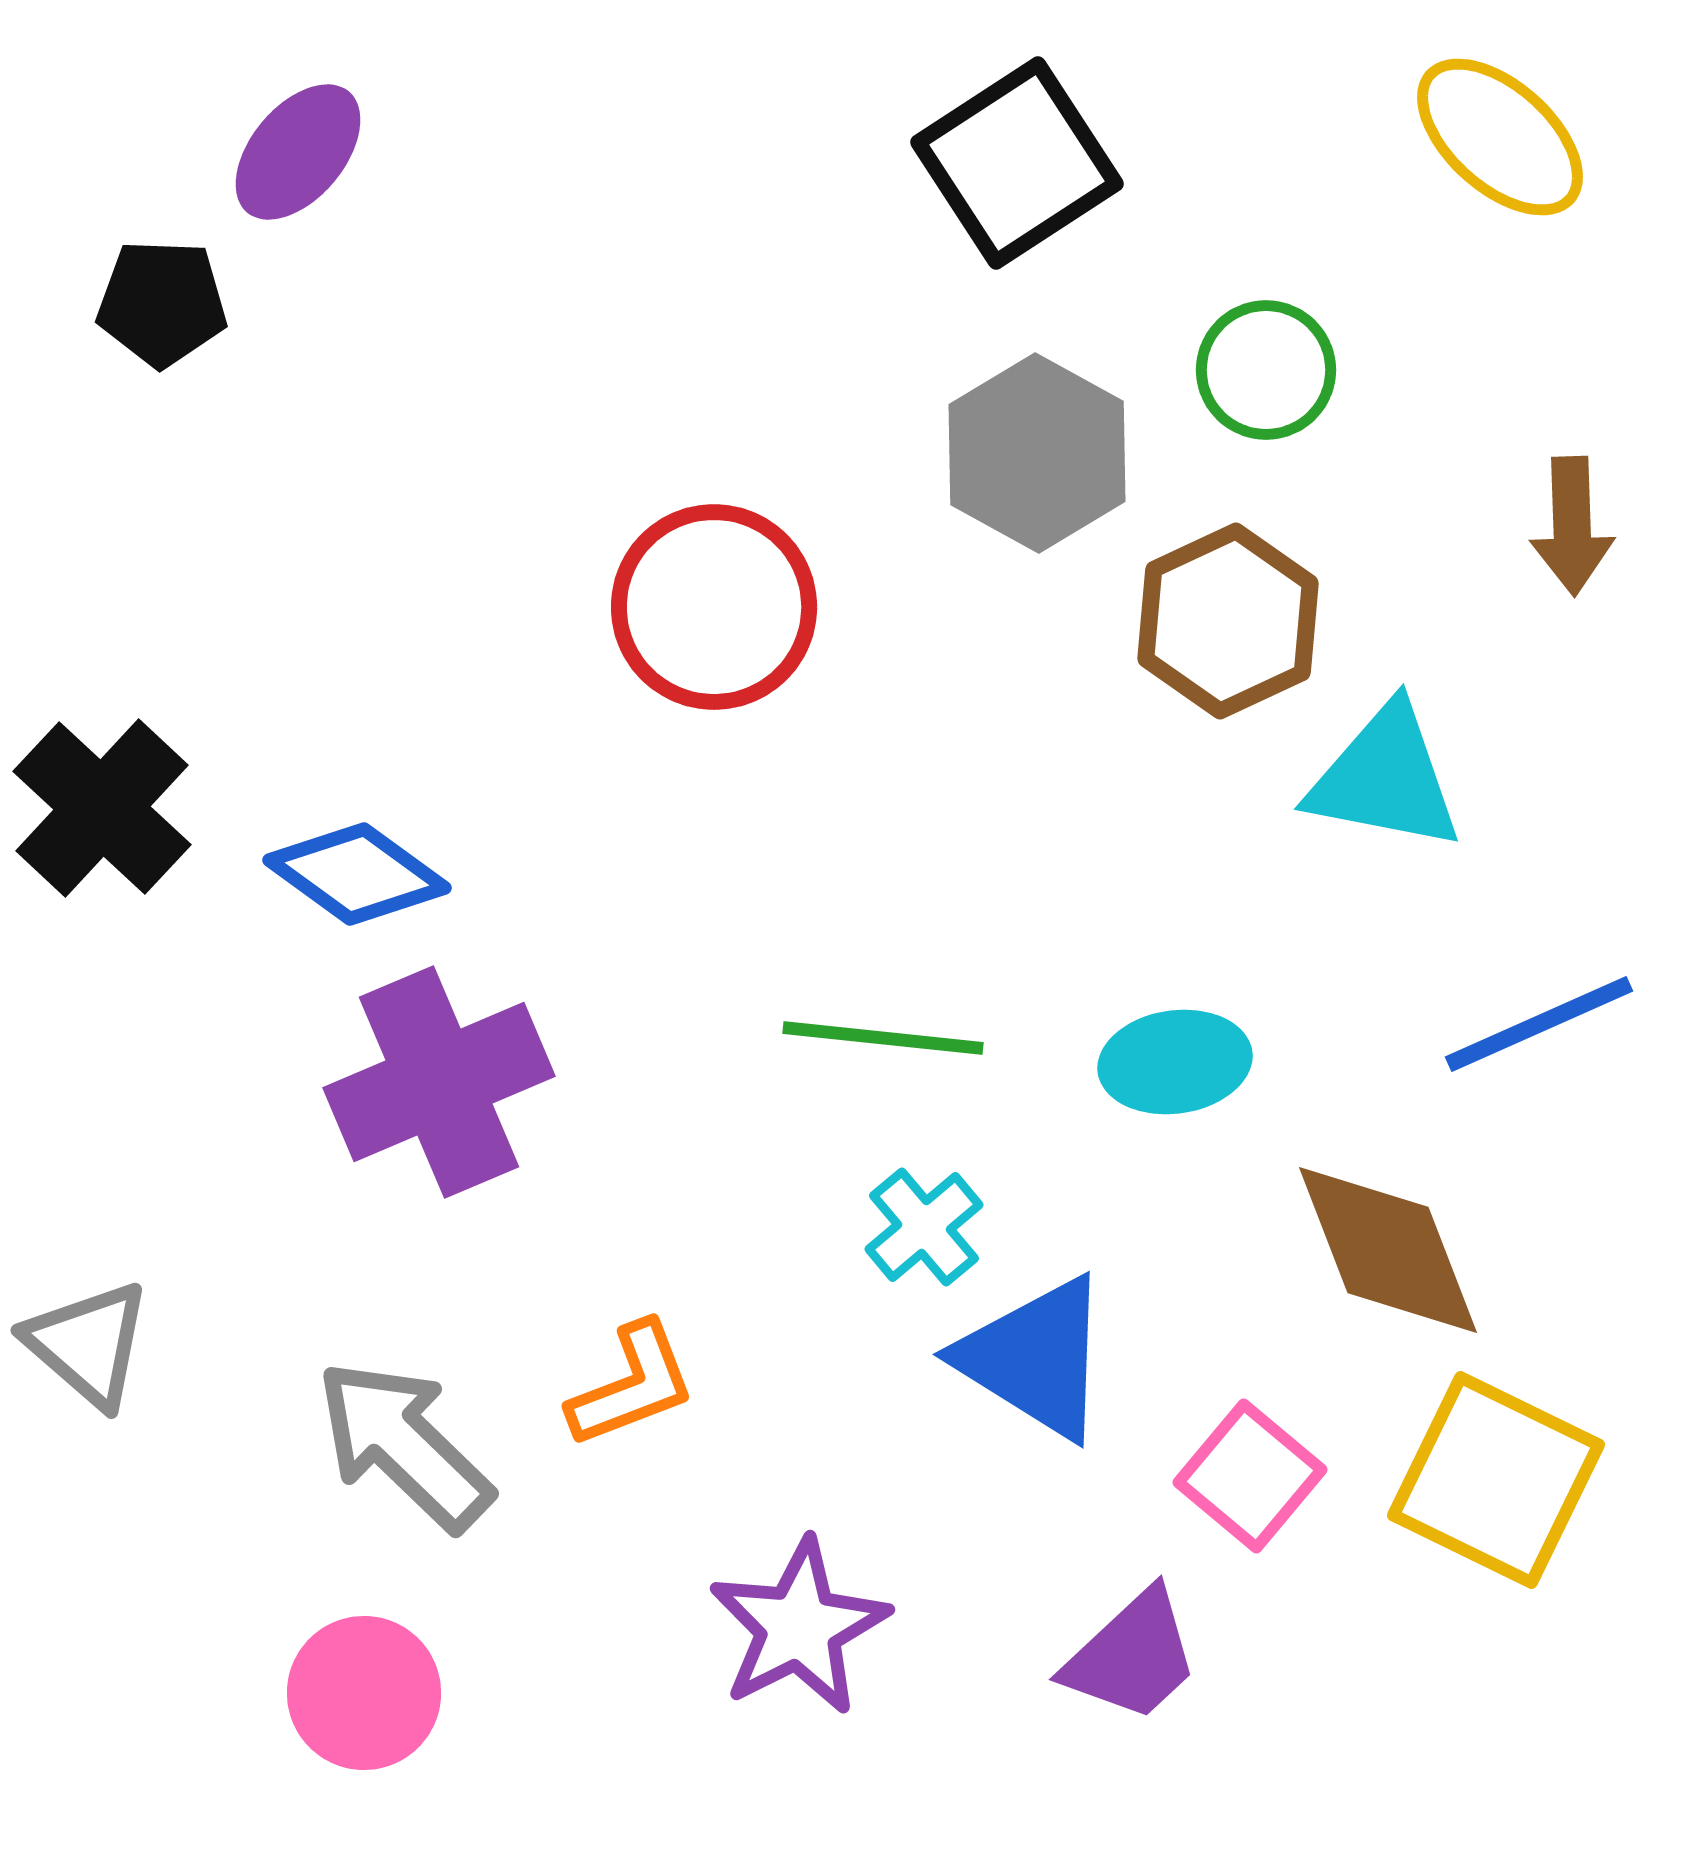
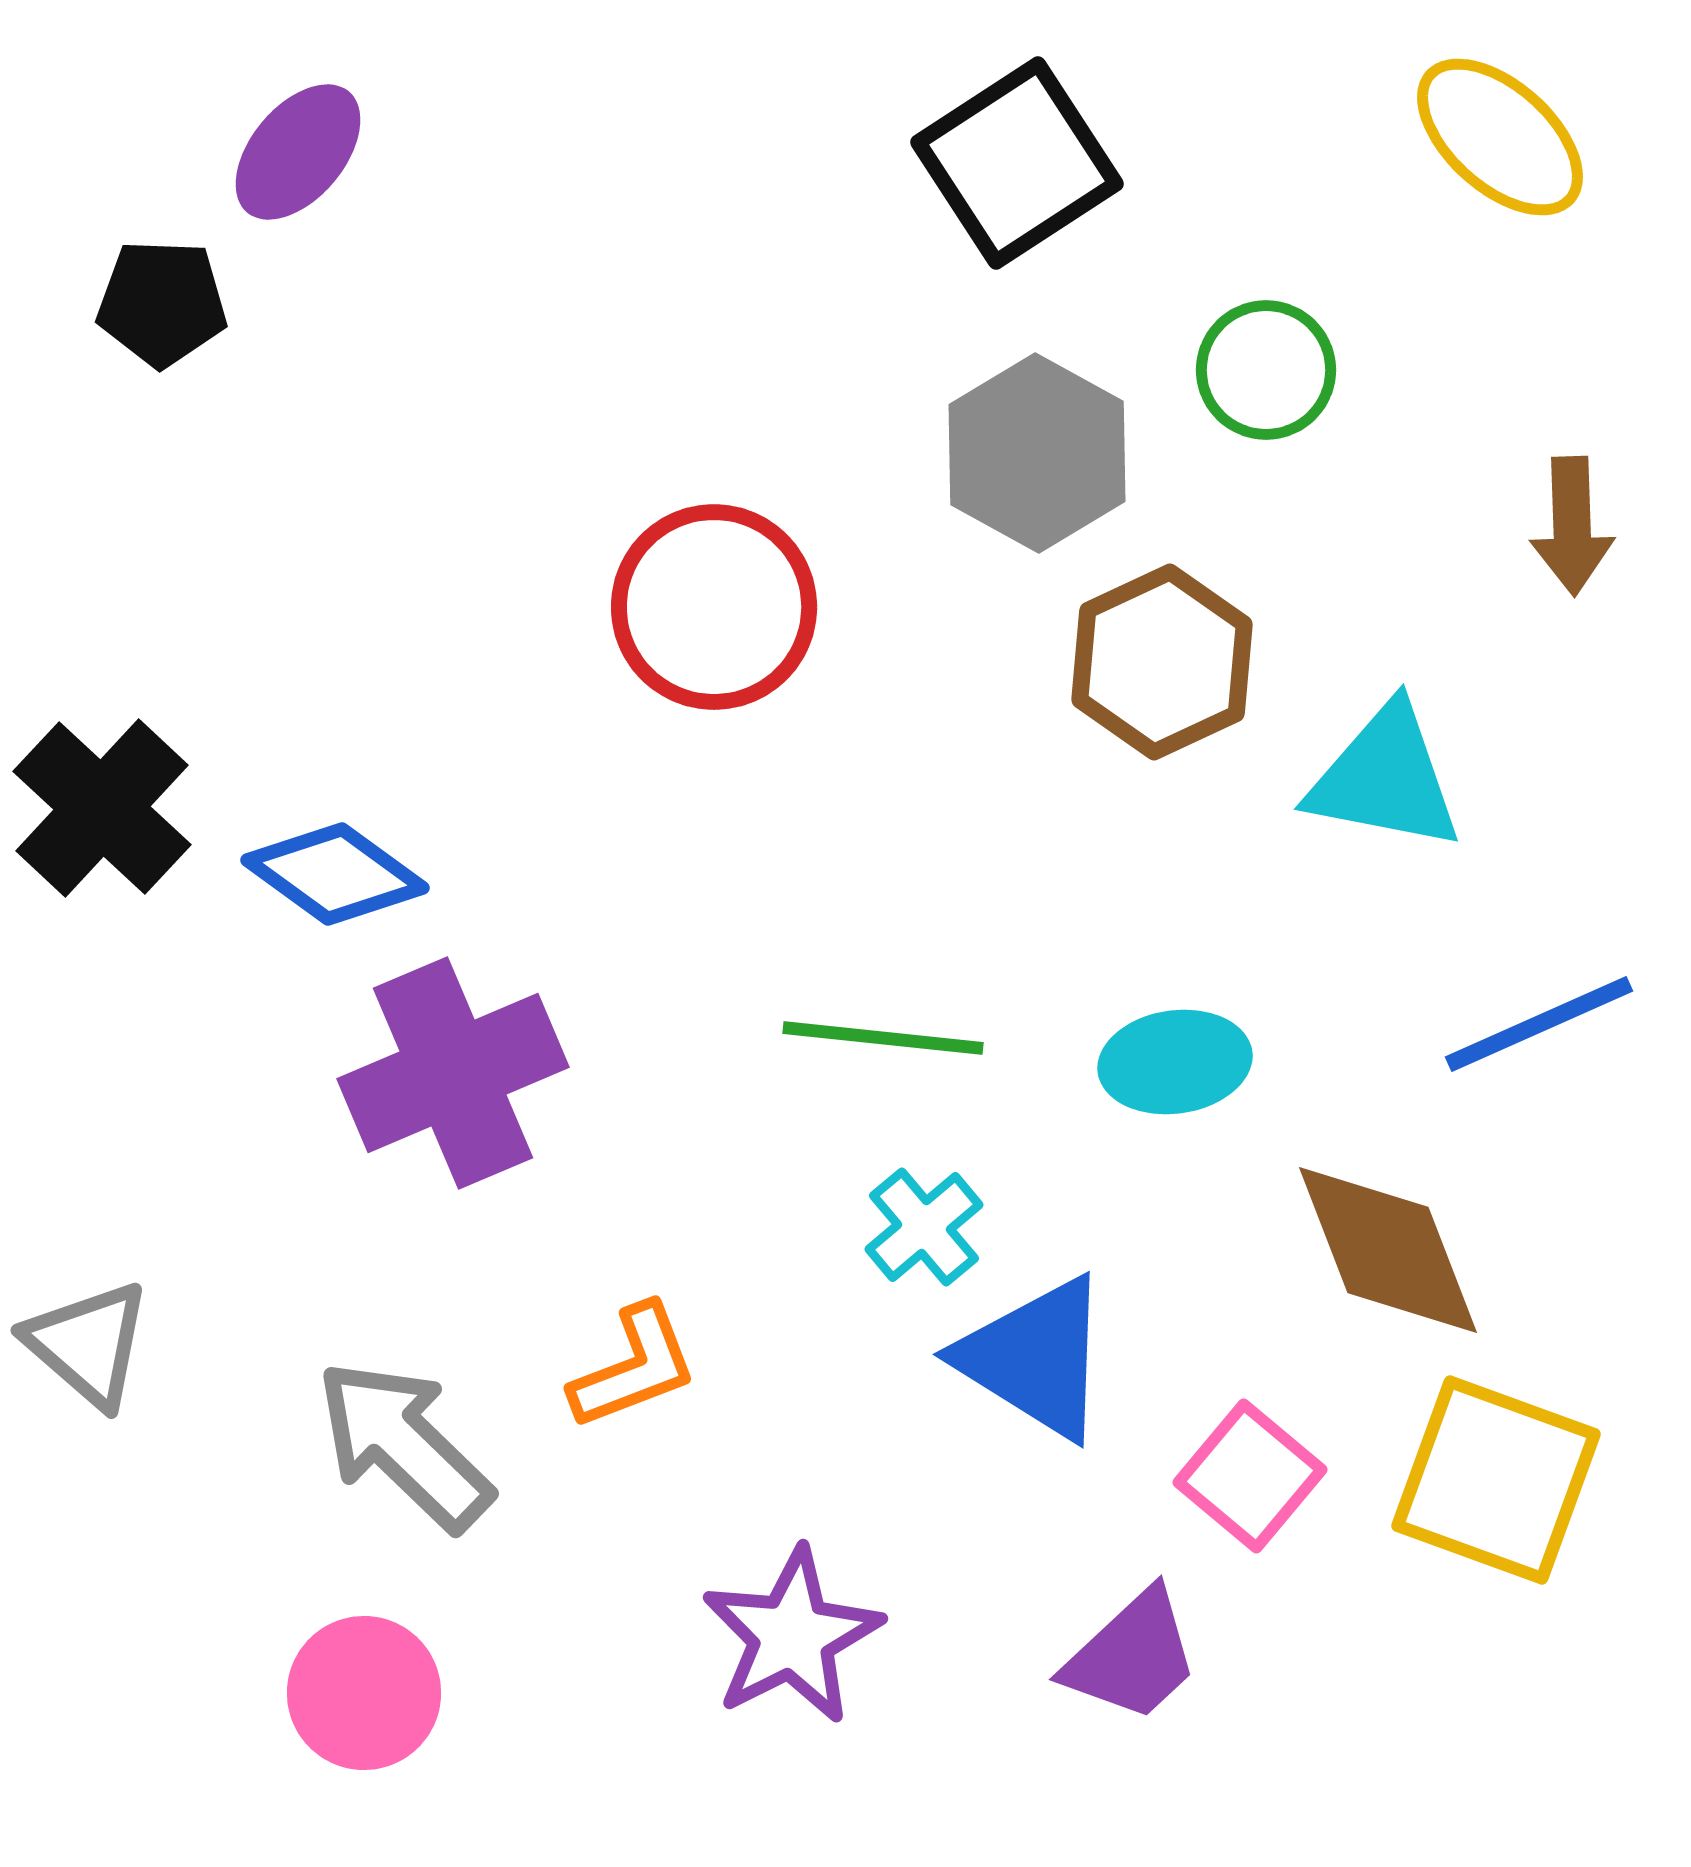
brown hexagon: moved 66 px left, 41 px down
blue diamond: moved 22 px left
purple cross: moved 14 px right, 9 px up
orange L-shape: moved 2 px right, 18 px up
yellow square: rotated 6 degrees counterclockwise
purple star: moved 7 px left, 9 px down
